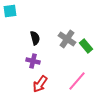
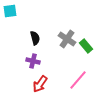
pink line: moved 1 px right, 1 px up
